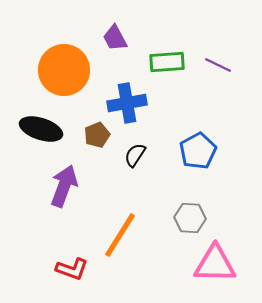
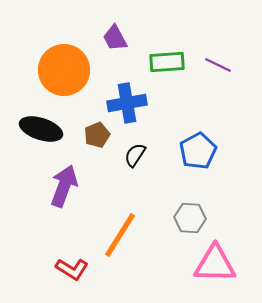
red L-shape: rotated 12 degrees clockwise
